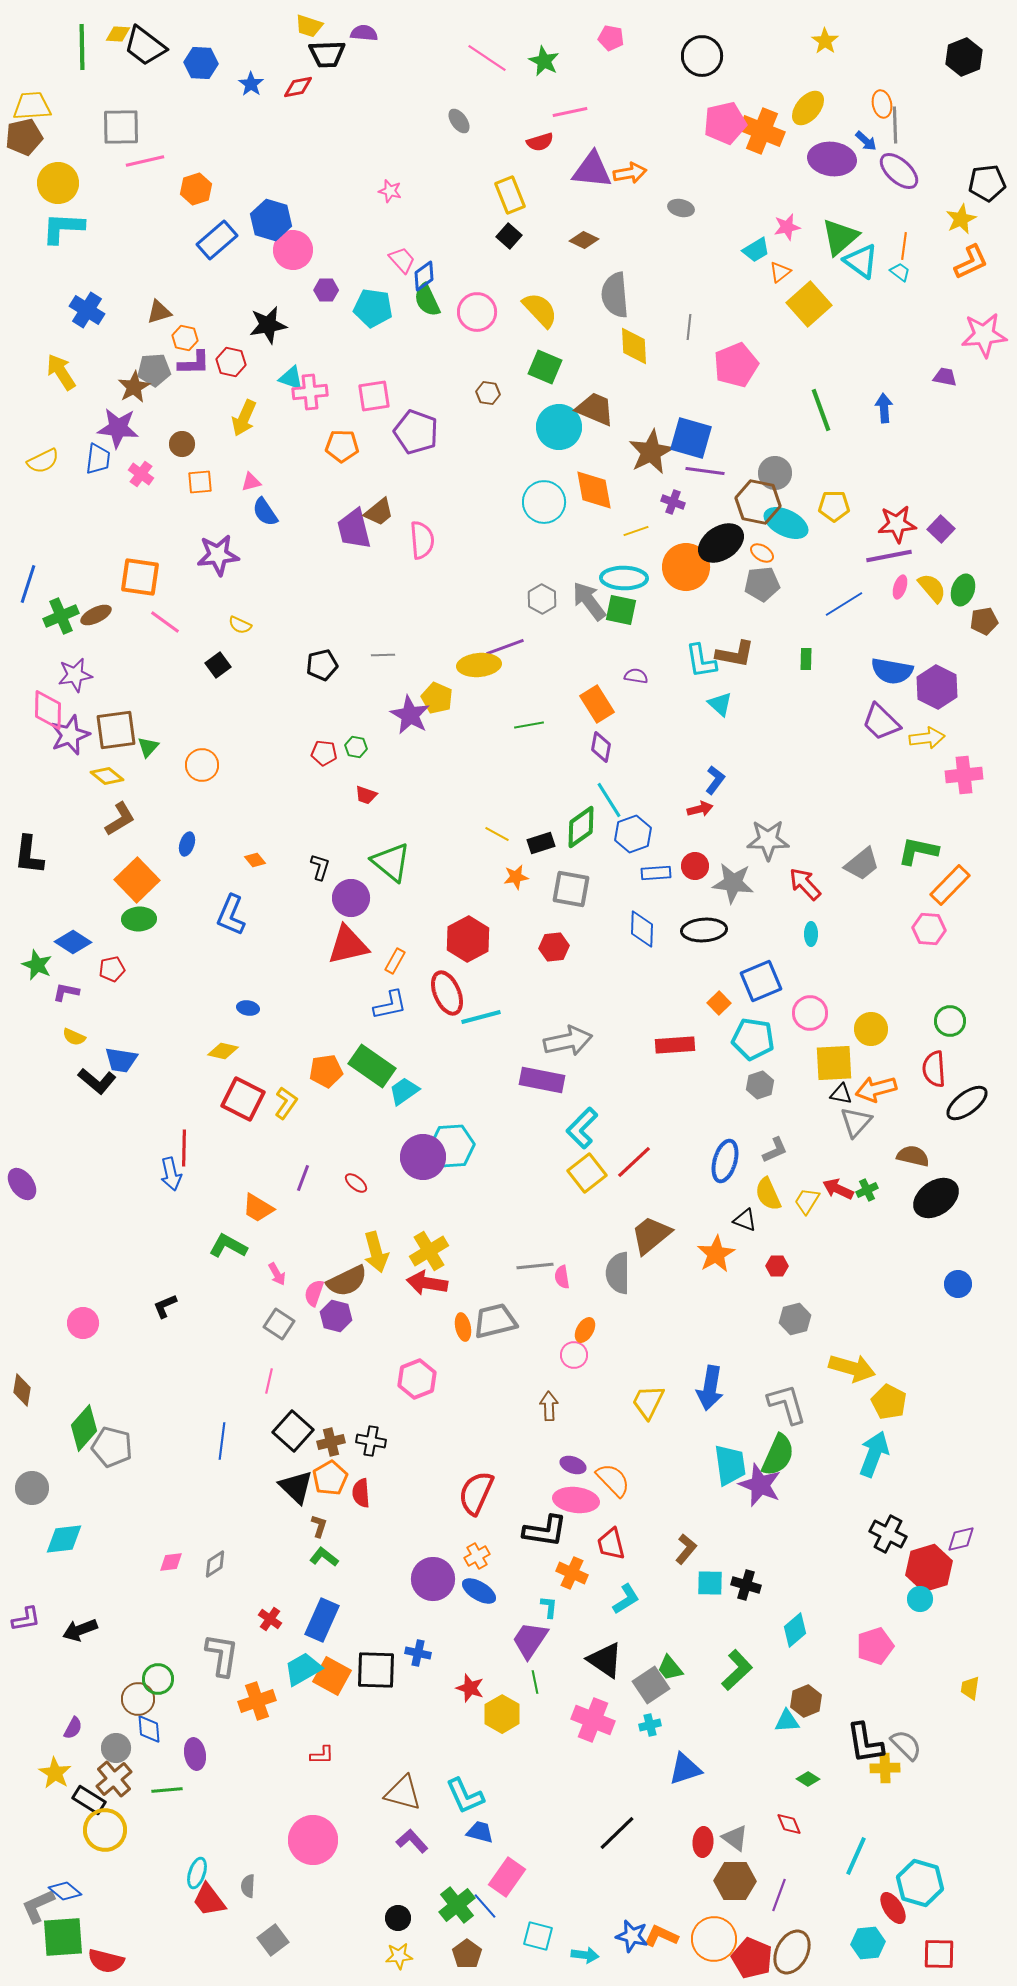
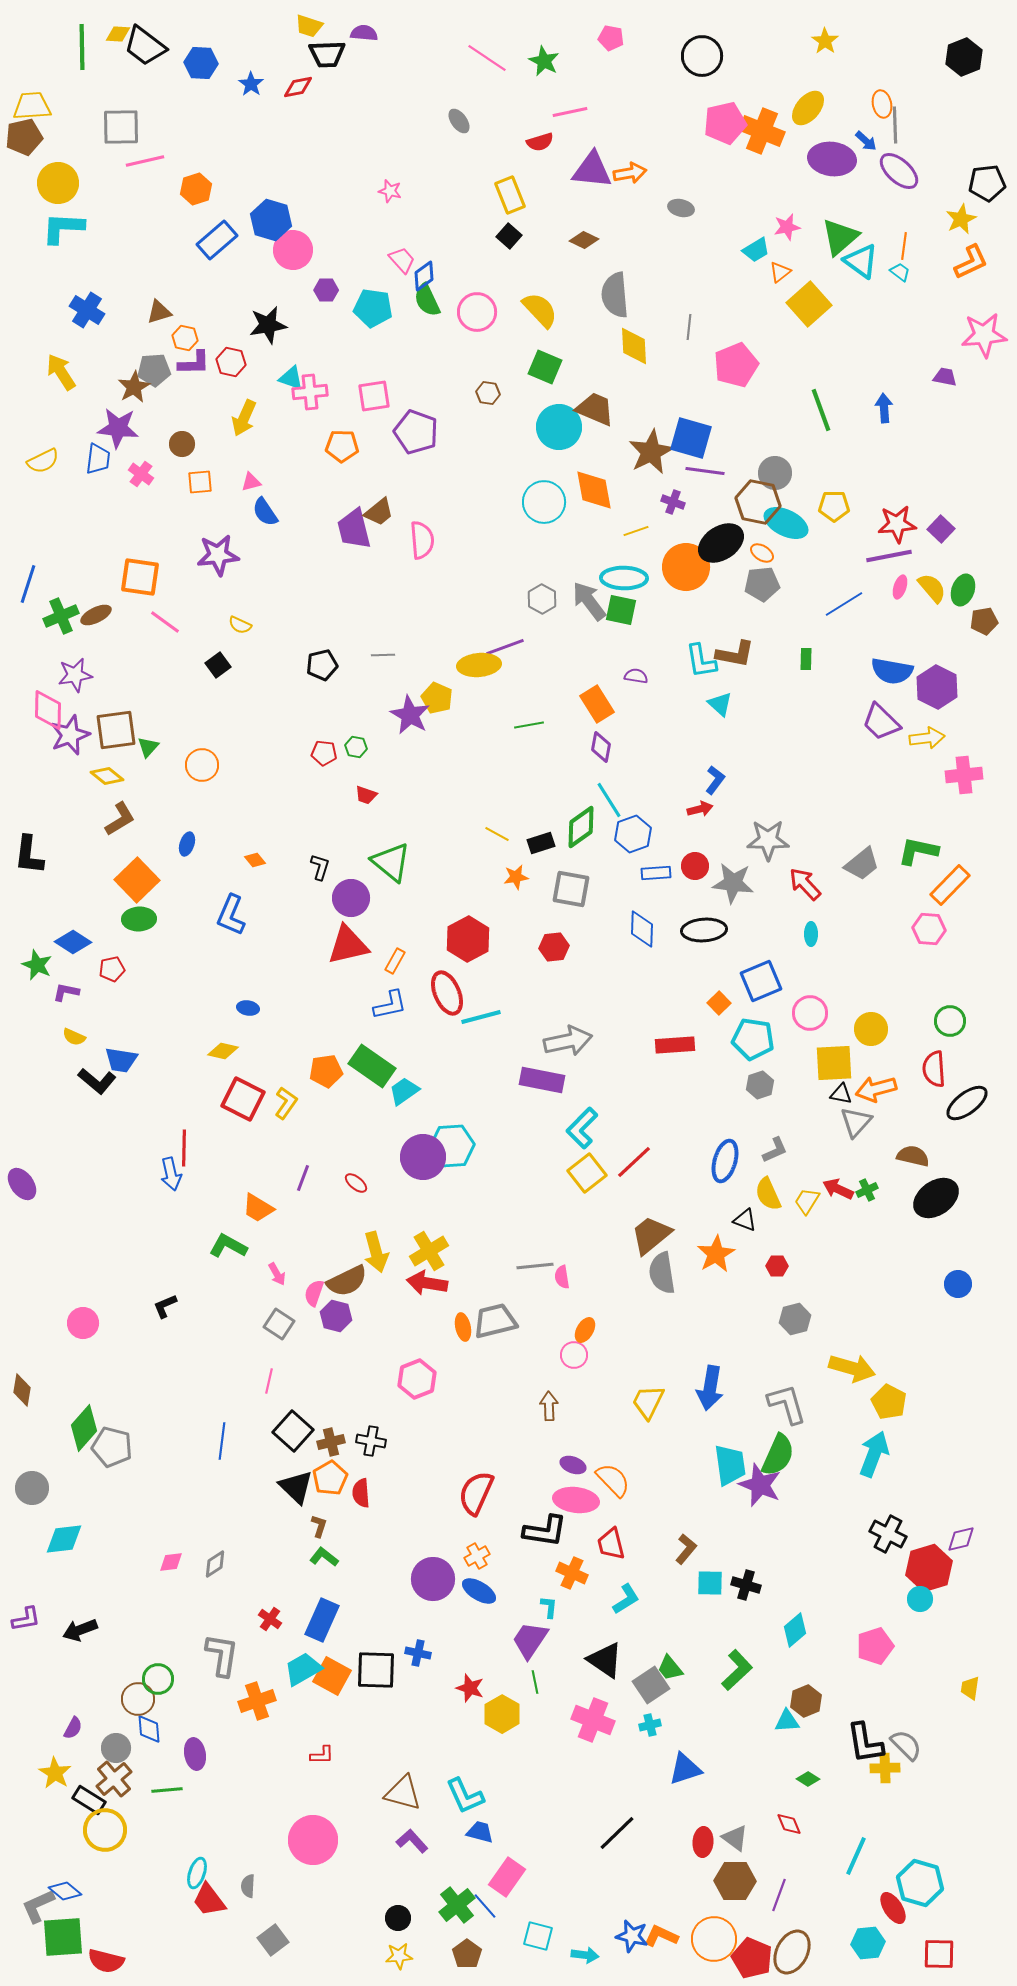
gray semicircle at (618, 1273): moved 44 px right; rotated 9 degrees counterclockwise
